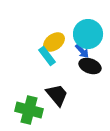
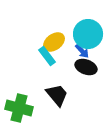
black ellipse: moved 4 px left, 1 px down
green cross: moved 10 px left, 2 px up
